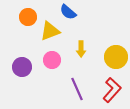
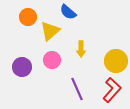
yellow triangle: rotated 20 degrees counterclockwise
yellow circle: moved 4 px down
